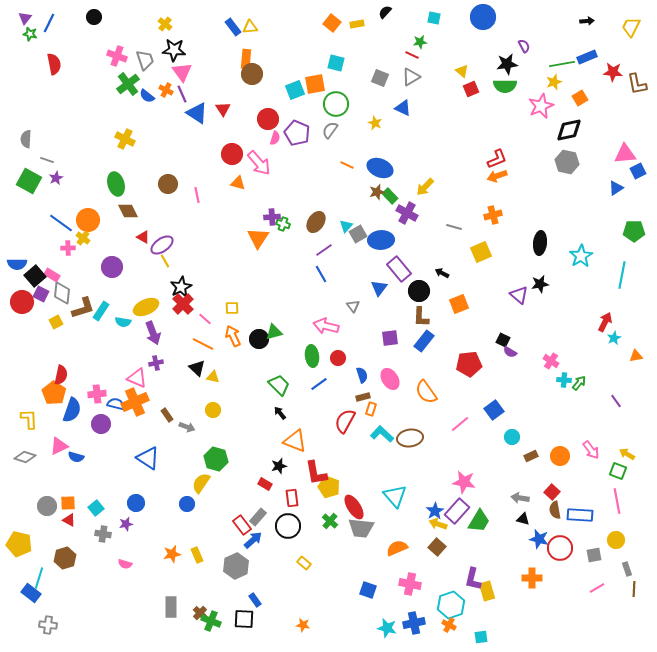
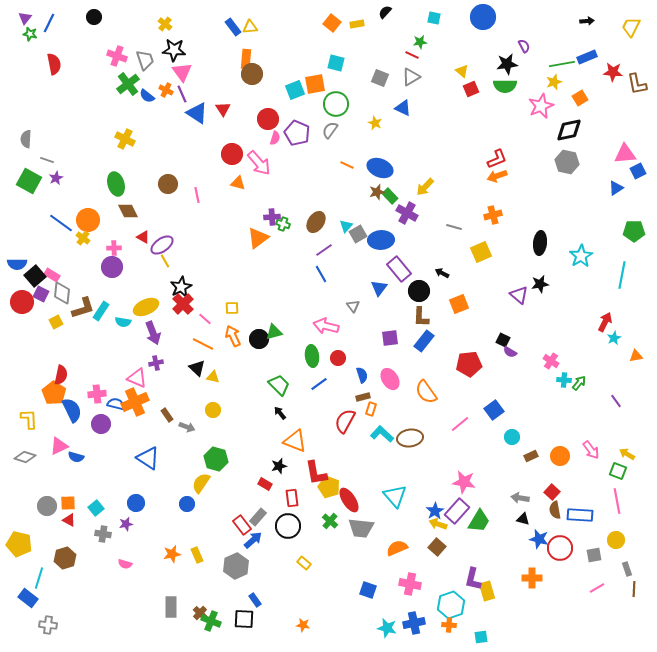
orange triangle at (258, 238): rotated 20 degrees clockwise
pink cross at (68, 248): moved 46 px right
blue semicircle at (72, 410): rotated 45 degrees counterclockwise
red ellipse at (354, 507): moved 5 px left, 7 px up
blue rectangle at (31, 593): moved 3 px left, 5 px down
orange cross at (449, 625): rotated 24 degrees counterclockwise
